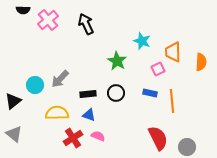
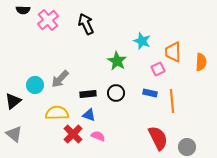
red cross: moved 4 px up; rotated 12 degrees counterclockwise
